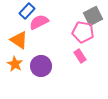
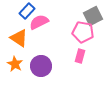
orange triangle: moved 2 px up
pink rectangle: rotated 48 degrees clockwise
